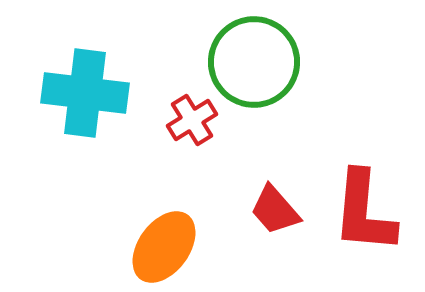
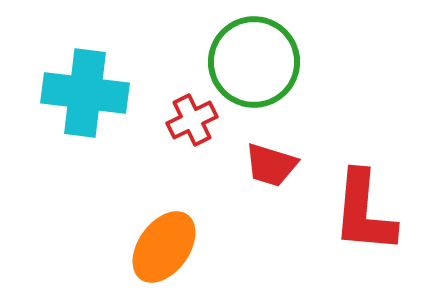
red cross: rotated 6 degrees clockwise
red trapezoid: moved 4 px left, 45 px up; rotated 32 degrees counterclockwise
